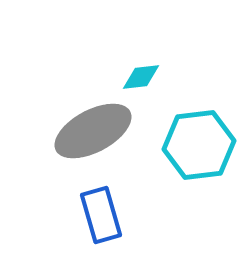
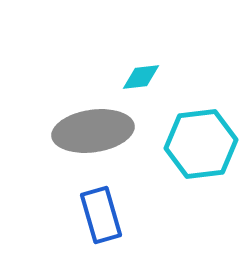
gray ellipse: rotated 20 degrees clockwise
cyan hexagon: moved 2 px right, 1 px up
